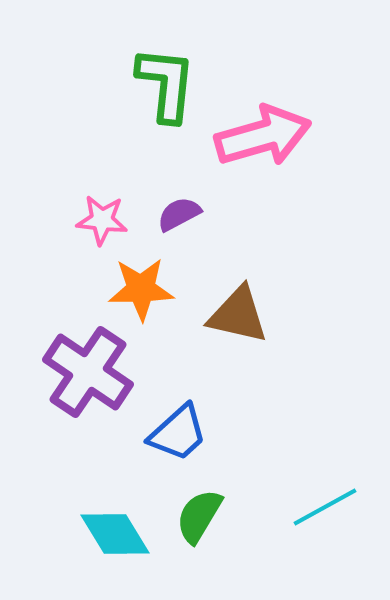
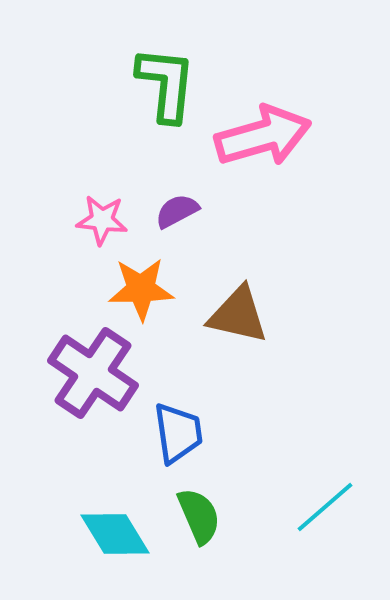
purple semicircle: moved 2 px left, 3 px up
purple cross: moved 5 px right, 1 px down
blue trapezoid: rotated 56 degrees counterclockwise
cyan line: rotated 12 degrees counterclockwise
green semicircle: rotated 126 degrees clockwise
